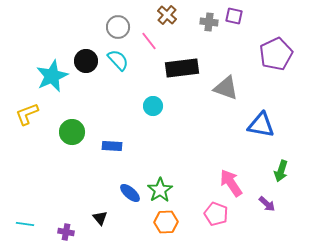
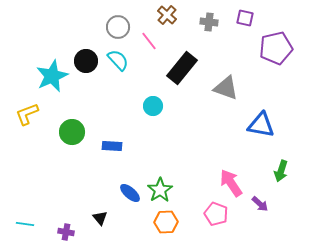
purple square: moved 11 px right, 2 px down
purple pentagon: moved 6 px up; rotated 12 degrees clockwise
black rectangle: rotated 44 degrees counterclockwise
purple arrow: moved 7 px left
